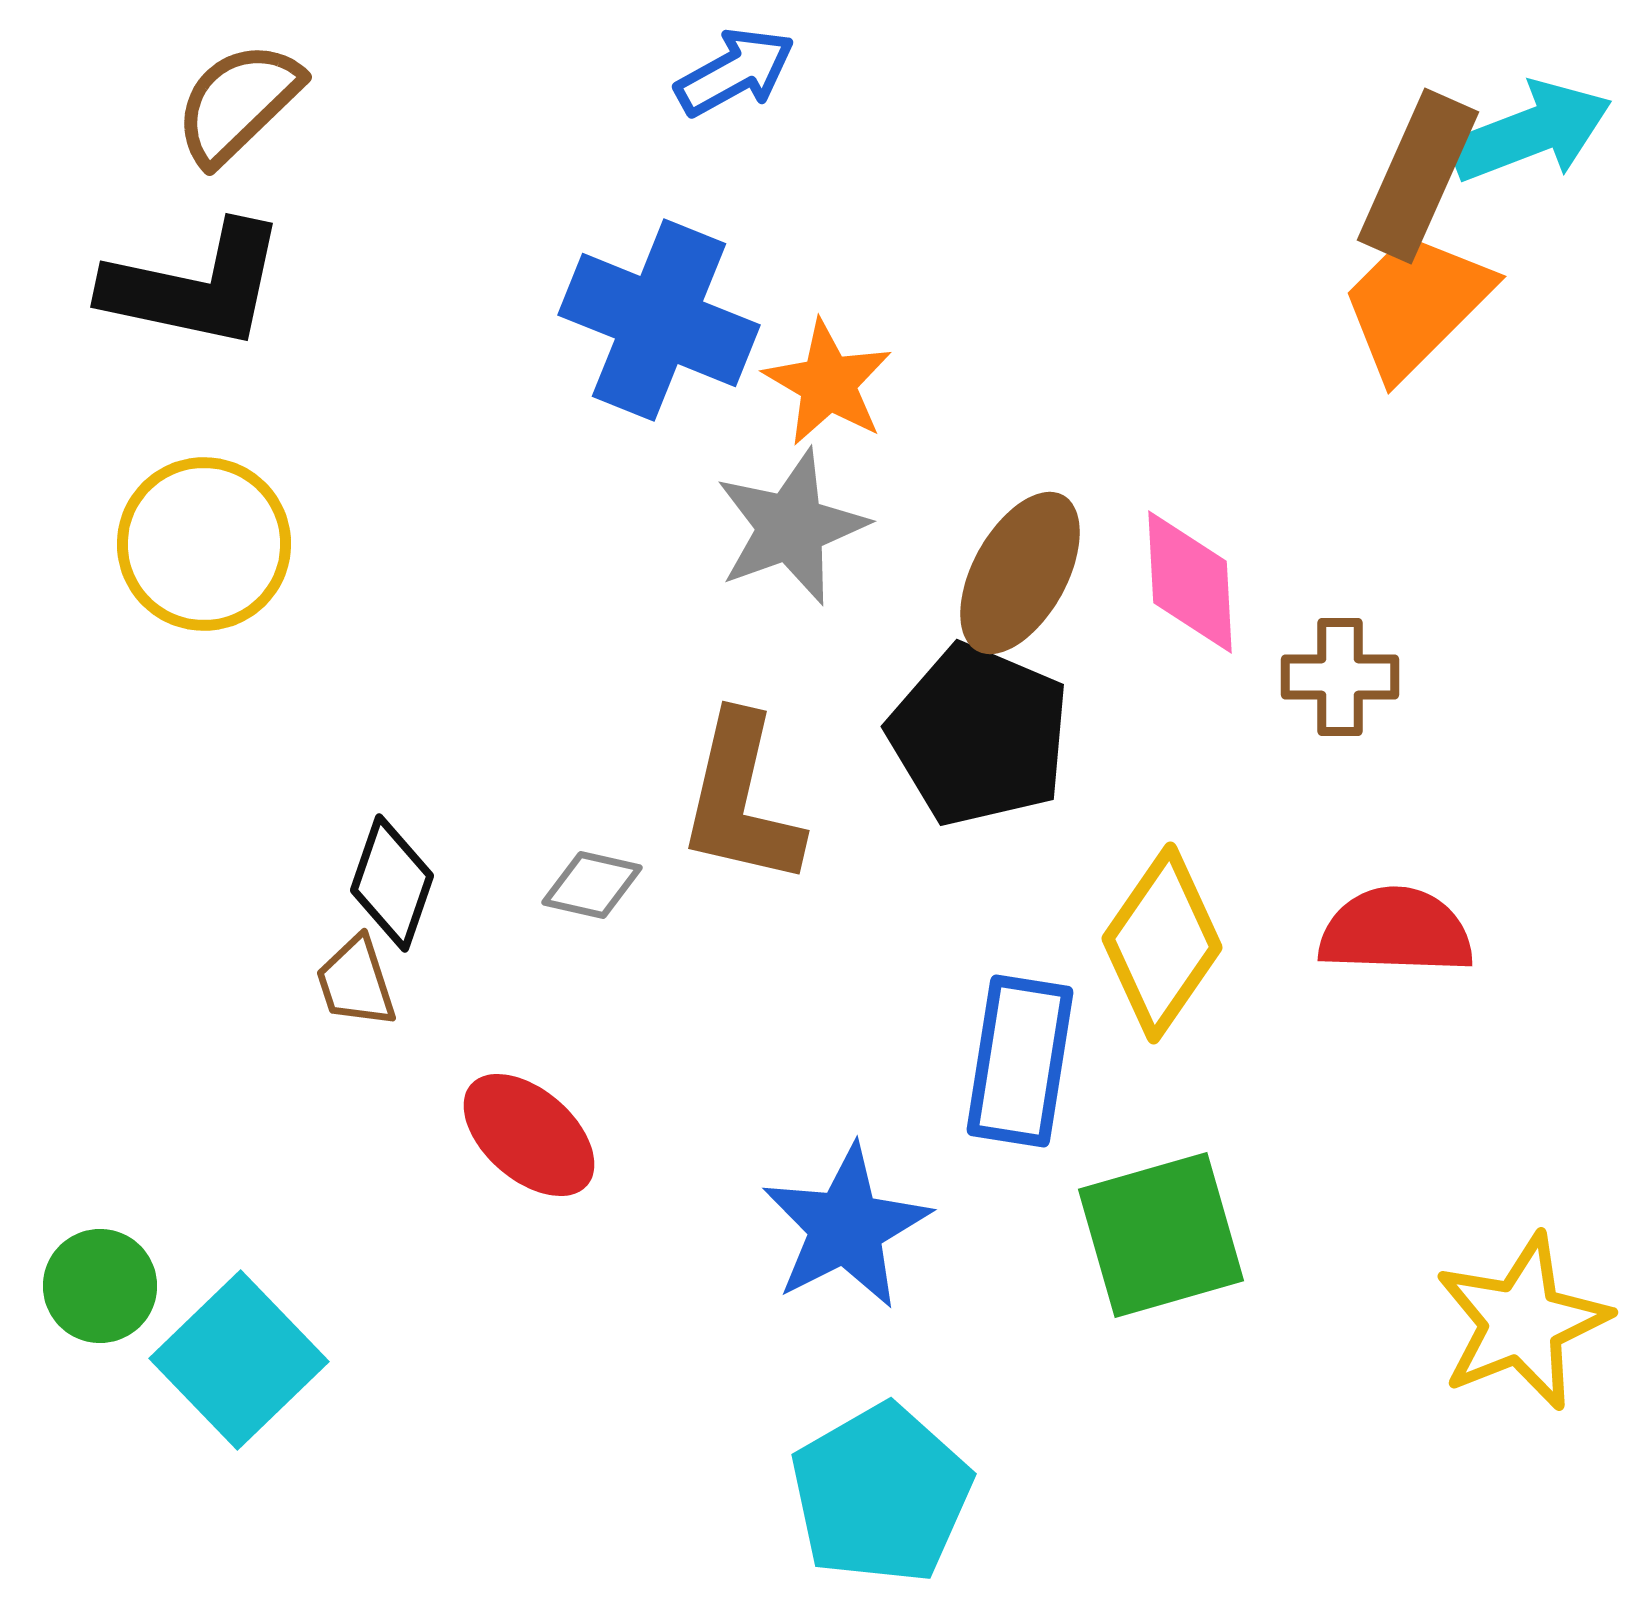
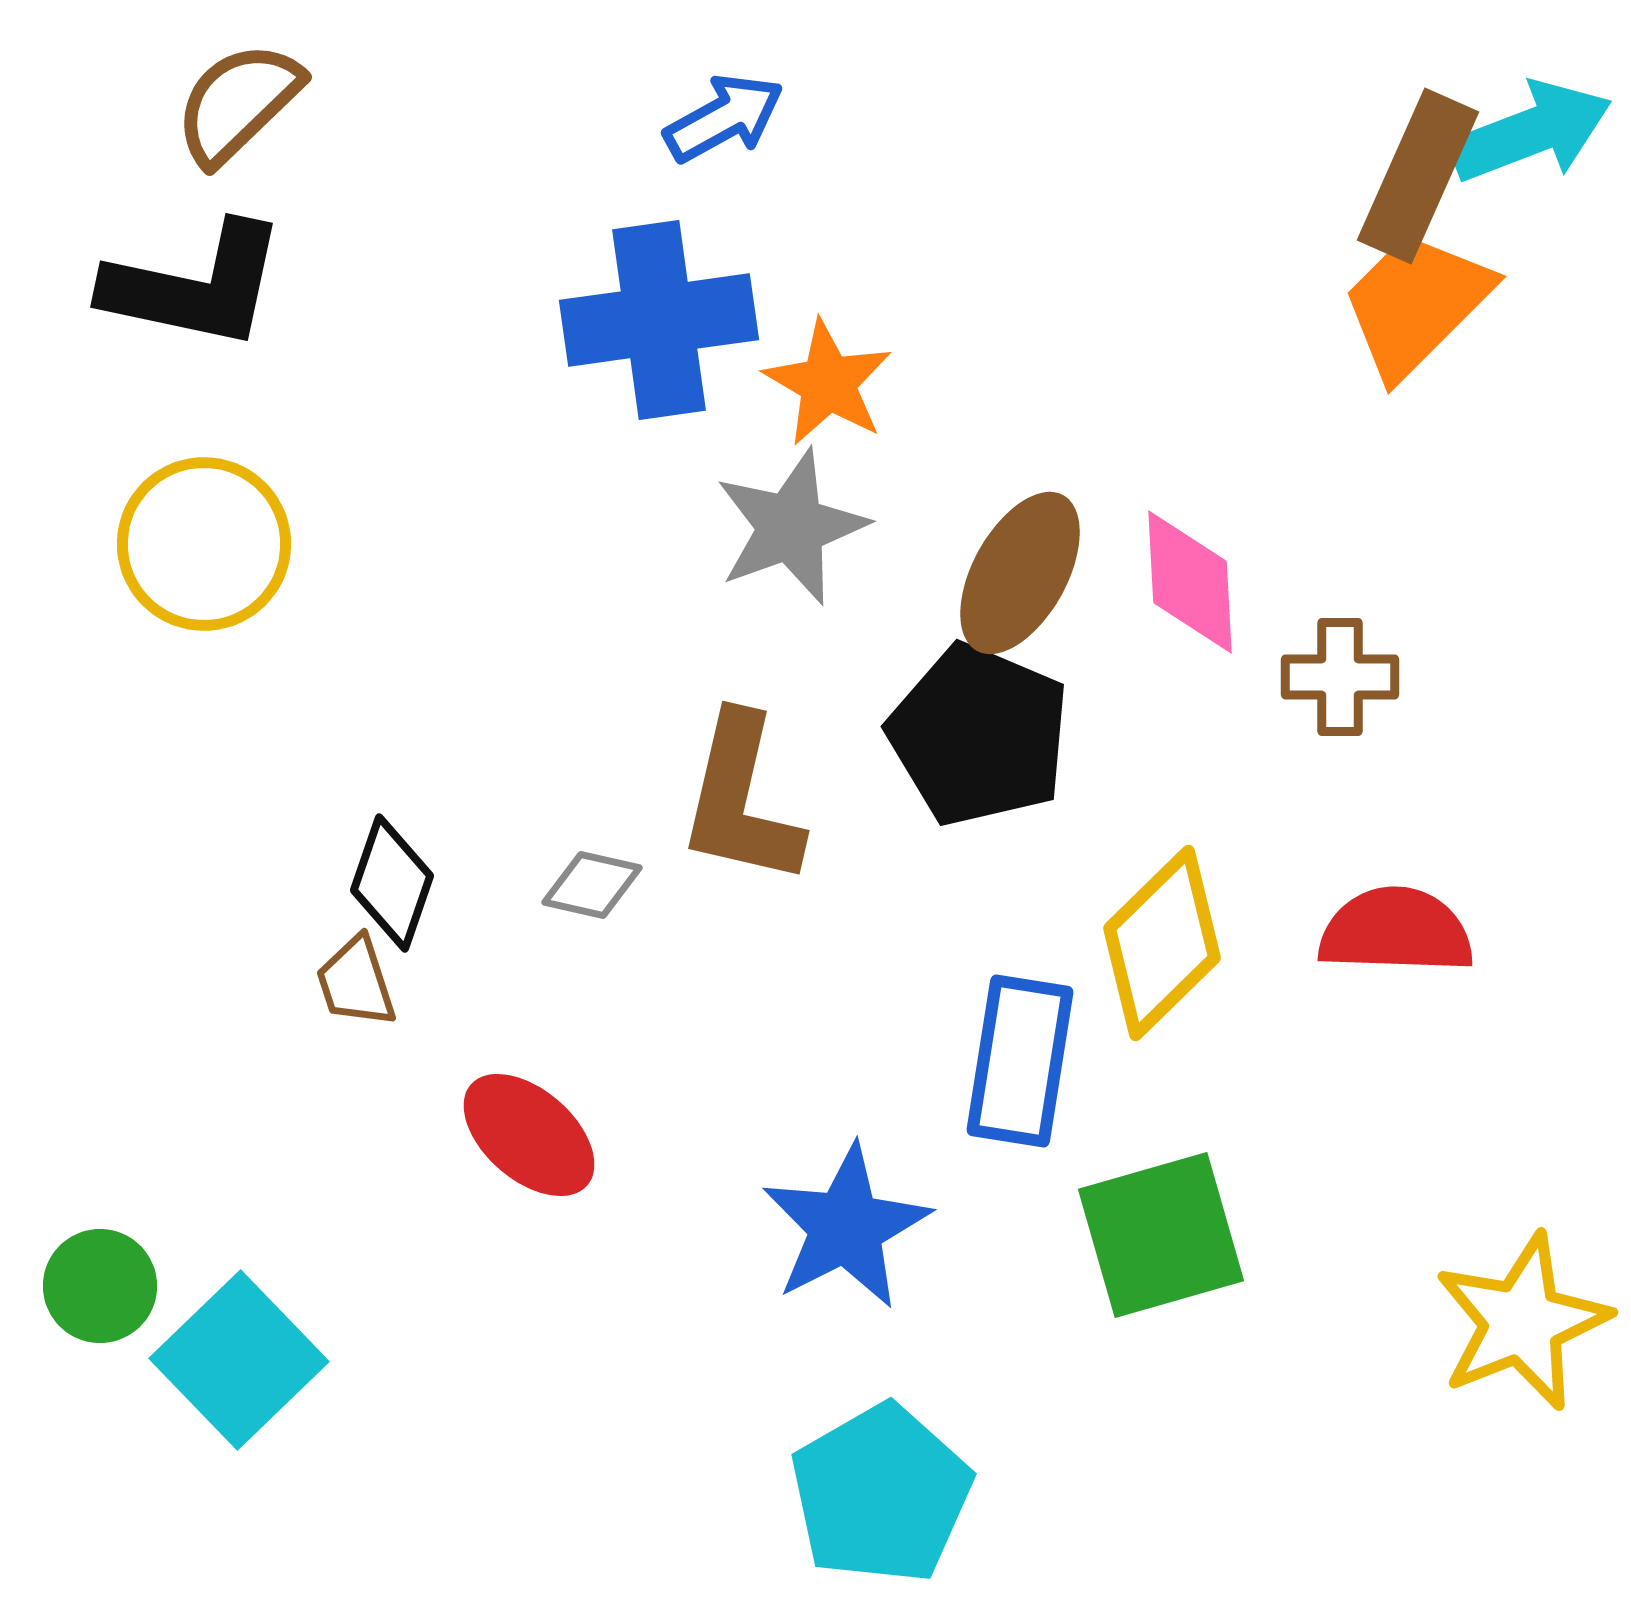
blue arrow: moved 11 px left, 46 px down
blue cross: rotated 30 degrees counterclockwise
yellow diamond: rotated 11 degrees clockwise
